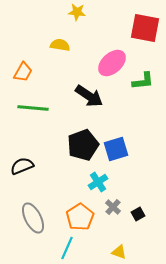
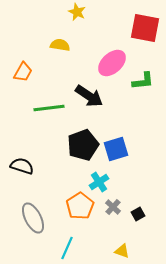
yellow star: rotated 18 degrees clockwise
green line: moved 16 px right; rotated 12 degrees counterclockwise
black semicircle: rotated 40 degrees clockwise
cyan cross: moved 1 px right
orange pentagon: moved 11 px up
yellow triangle: moved 3 px right, 1 px up
